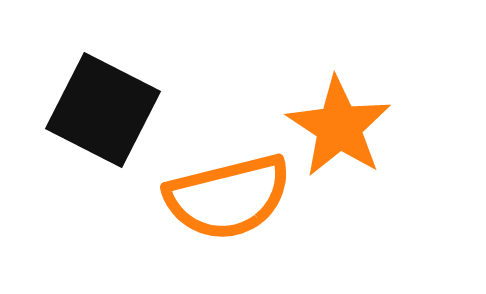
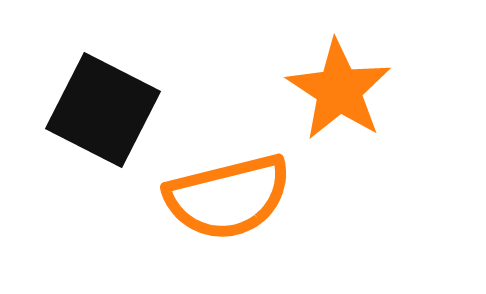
orange star: moved 37 px up
